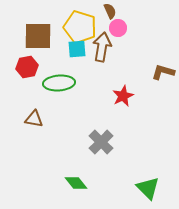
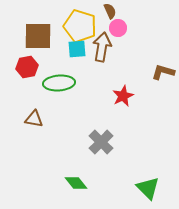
yellow pentagon: moved 1 px up
